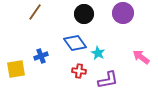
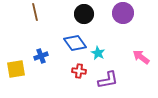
brown line: rotated 48 degrees counterclockwise
